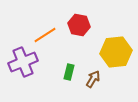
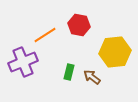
yellow hexagon: moved 1 px left
brown arrow: moved 1 px left, 2 px up; rotated 84 degrees counterclockwise
